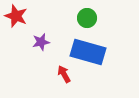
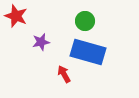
green circle: moved 2 px left, 3 px down
